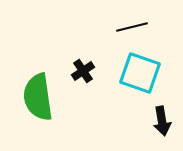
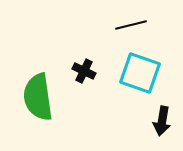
black line: moved 1 px left, 2 px up
black cross: moved 1 px right; rotated 30 degrees counterclockwise
black arrow: rotated 20 degrees clockwise
